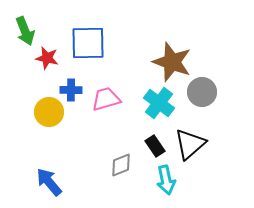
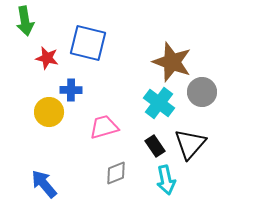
green arrow: moved 10 px up; rotated 12 degrees clockwise
blue square: rotated 15 degrees clockwise
pink trapezoid: moved 2 px left, 28 px down
black triangle: rotated 8 degrees counterclockwise
gray diamond: moved 5 px left, 8 px down
blue arrow: moved 5 px left, 2 px down
